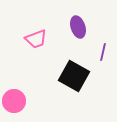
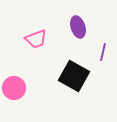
pink circle: moved 13 px up
